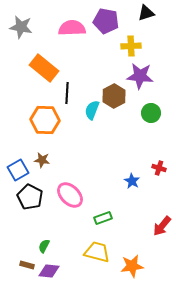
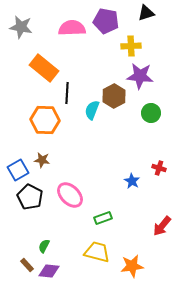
brown rectangle: rotated 32 degrees clockwise
